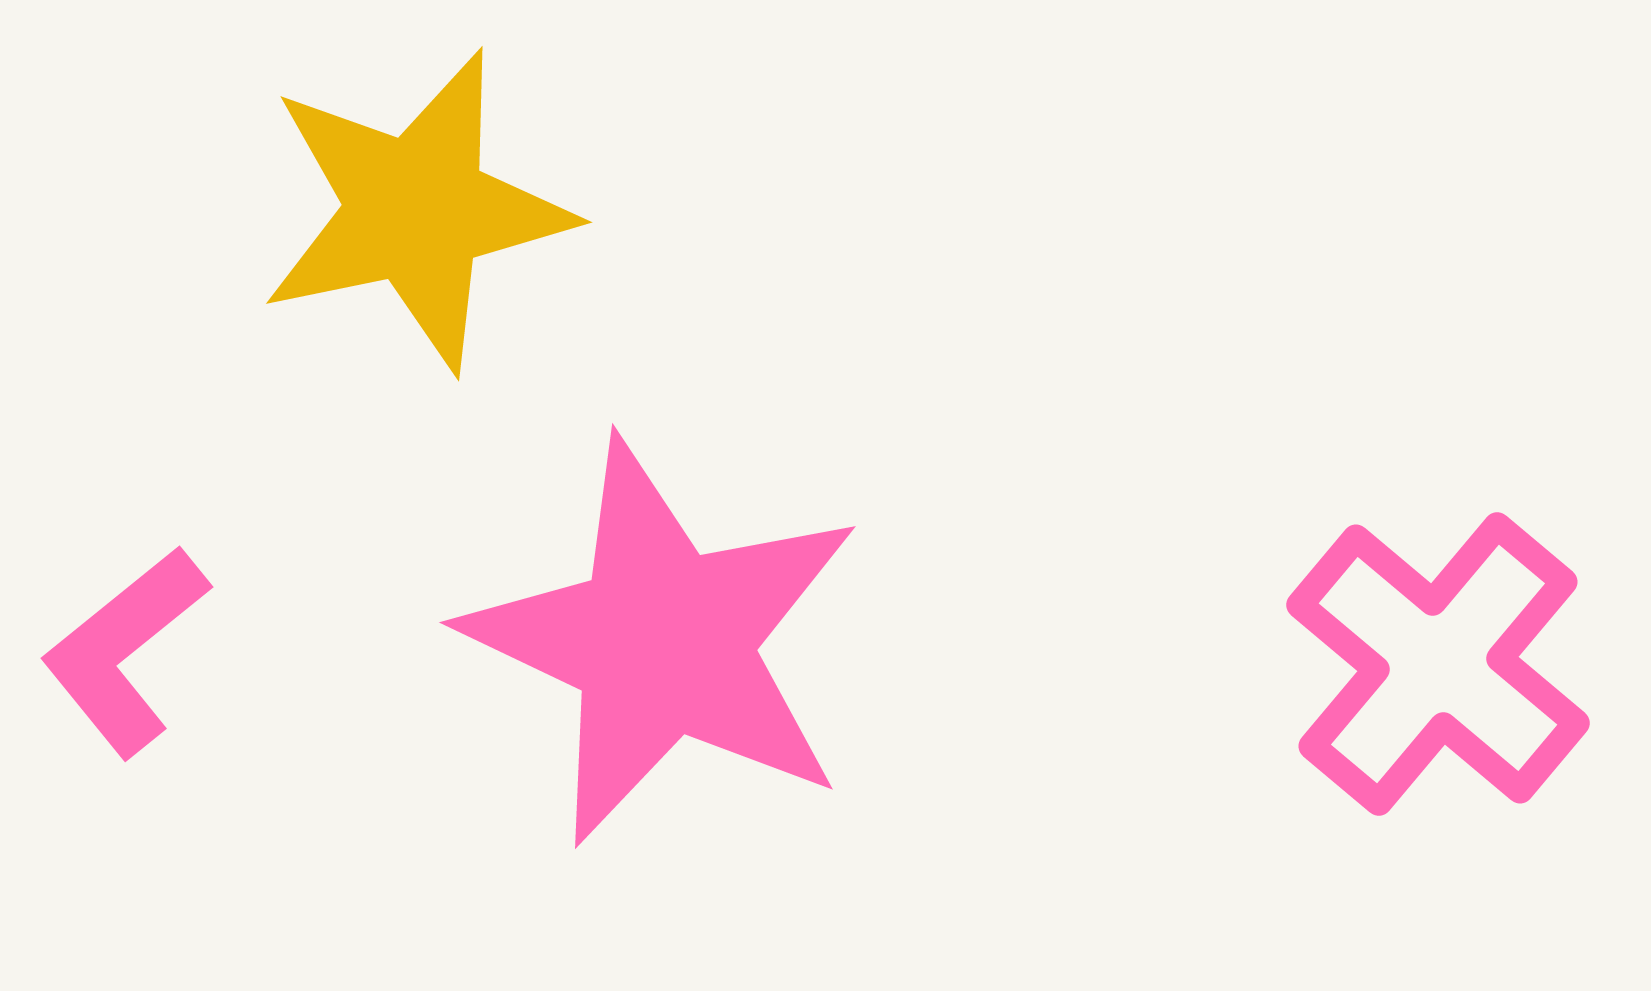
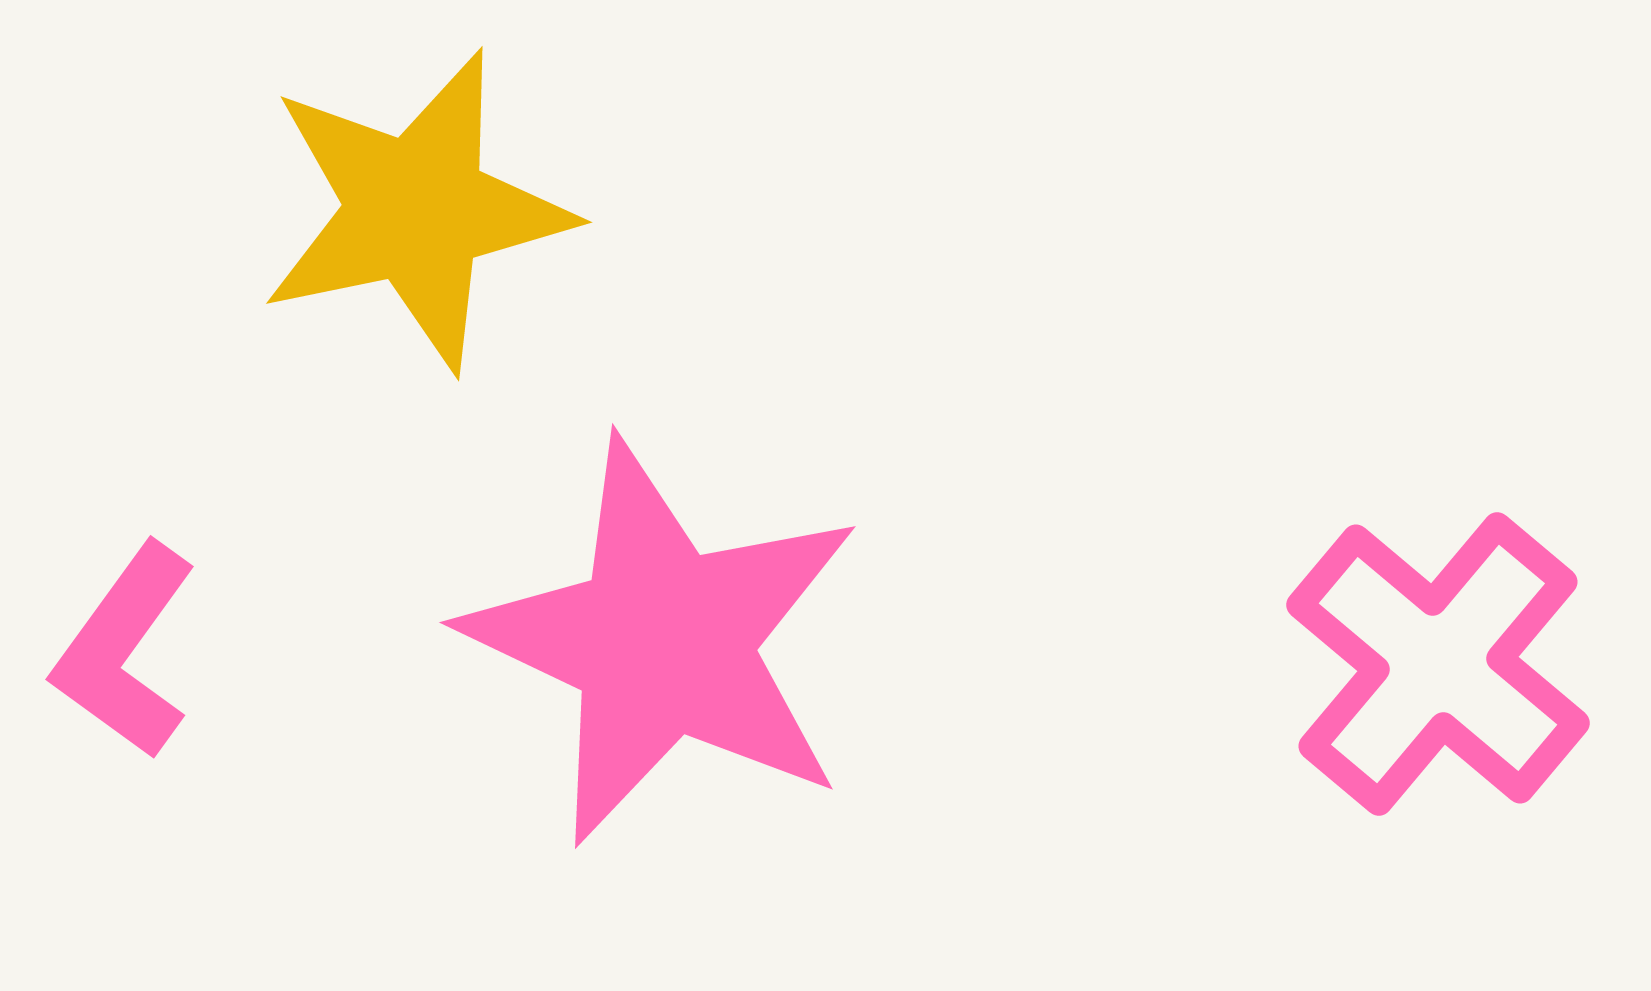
pink L-shape: rotated 15 degrees counterclockwise
